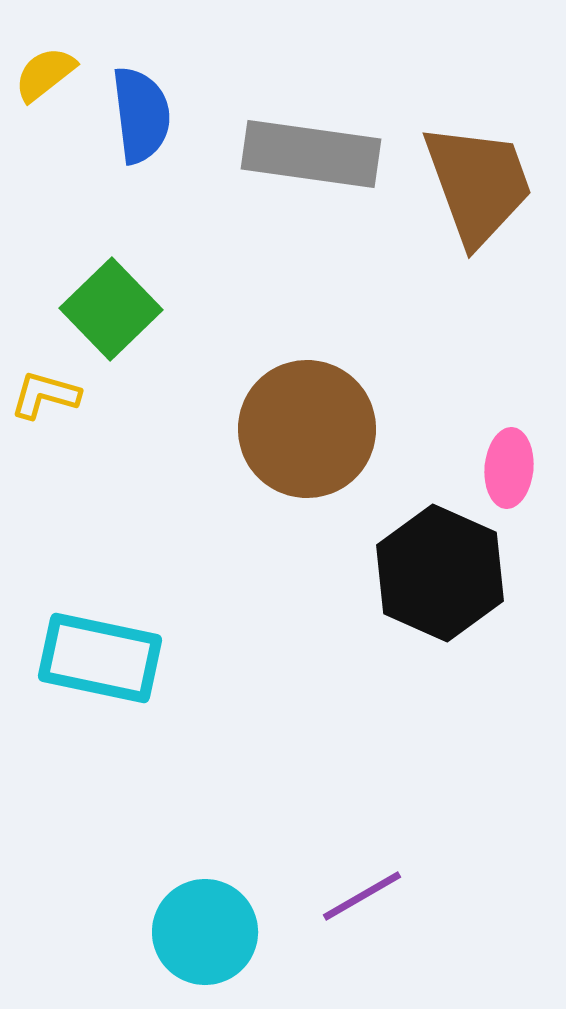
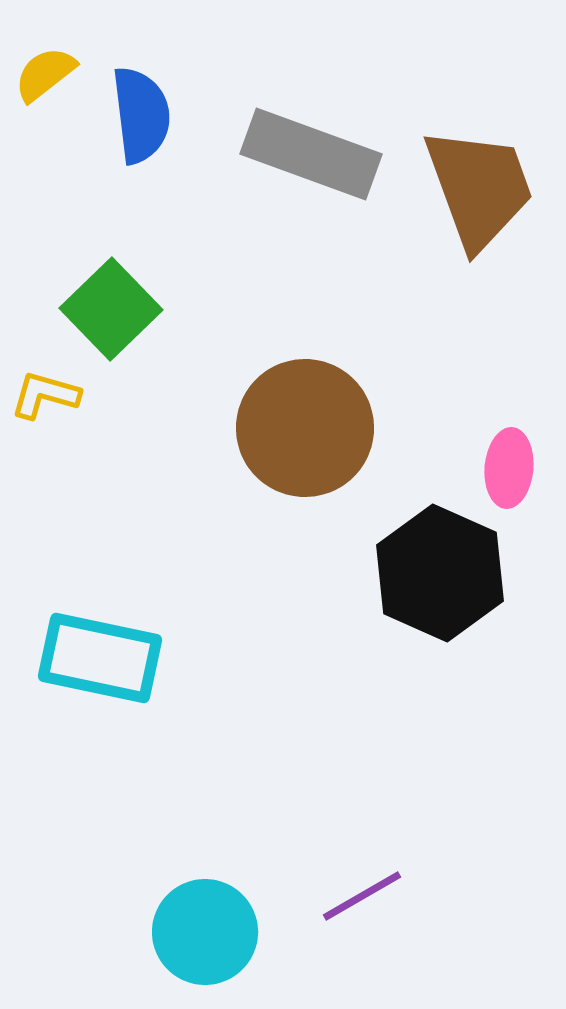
gray rectangle: rotated 12 degrees clockwise
brown trapezoid: moved 1 px right, 4 px down
brown circle: moved 2 px left, 1 px up
